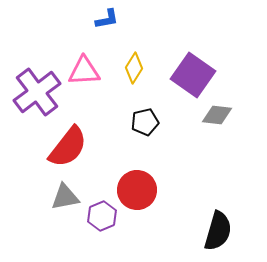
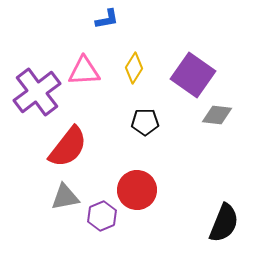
black pentagon: rotated 12 degrees clockwise
black semicircle: moved 6 px right, 8 px up; rotated 6 degrees clockwise
